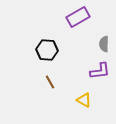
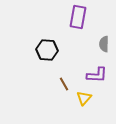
purple rectangle: rotated 50 degrees counterclockwise
purple L-shape: moved 3 px left, 4 px down; rotated 10 degrees clockwise
brown line: moved 14 px right, 2 px down
yellow triangle: moved 2 px up; rotated 42 degrees clockwise
